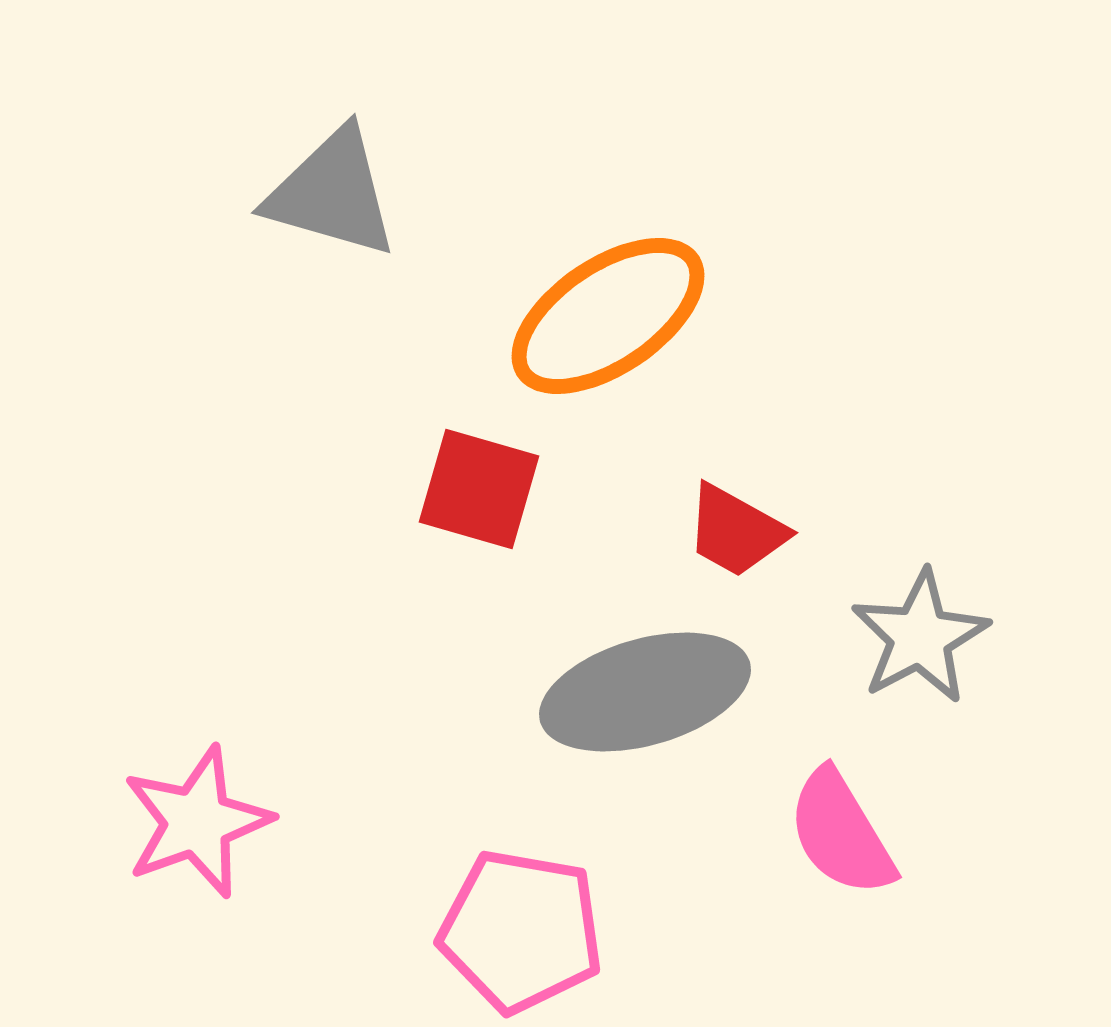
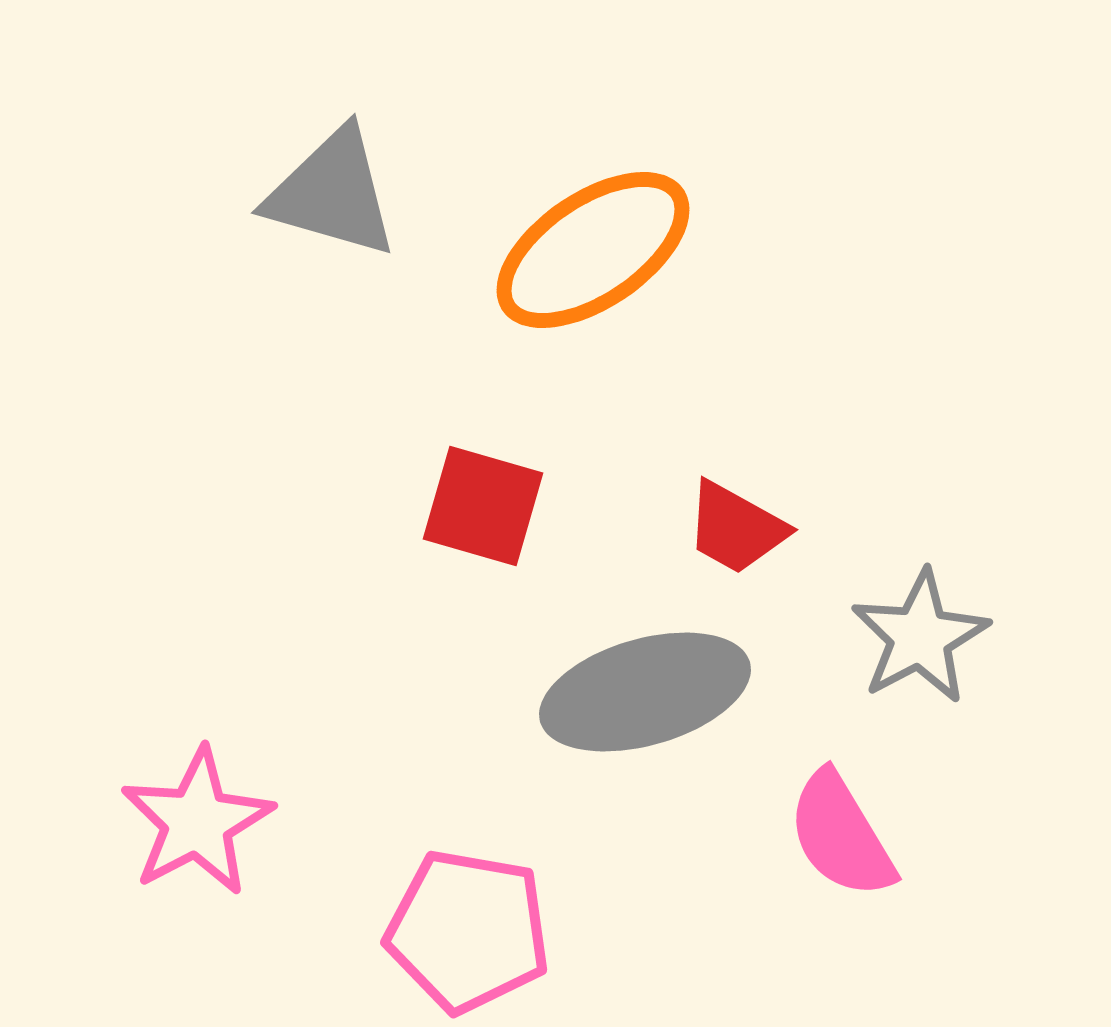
orange ellipse: moved 15 px left, 66 px up
red square: moved 4 px right, 17 px down
red trapezoid: moved 3 px up
pink star: rotated 8 degrees counterclockwise
pink semicircle: moved 2 px down
pink pentagon: moved 53 px left
